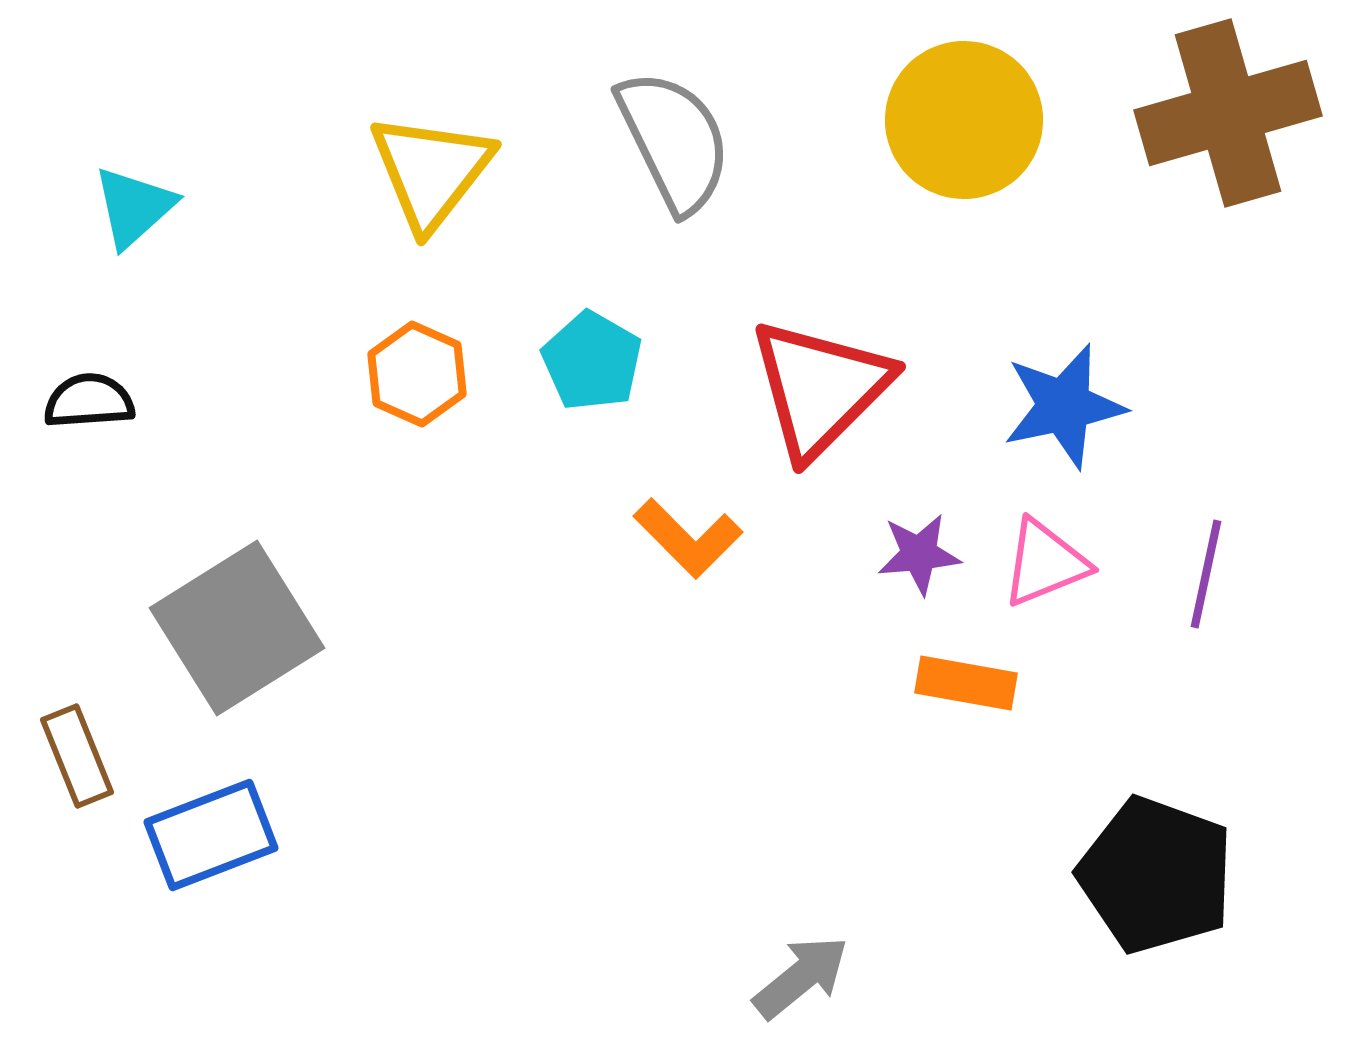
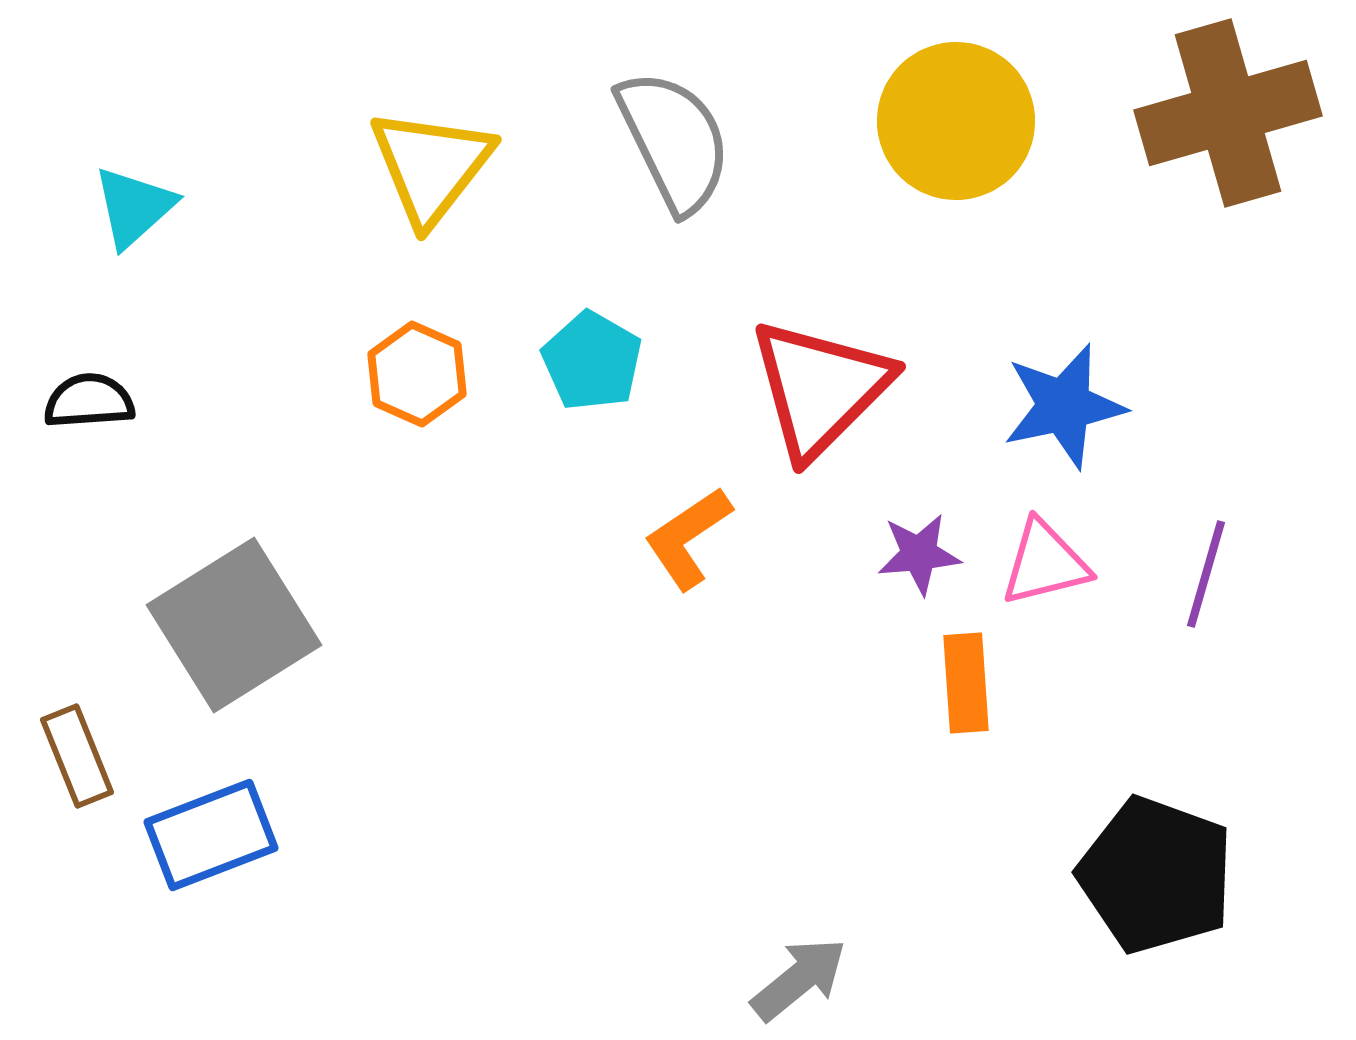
yellow circle: moved 8 px left, 1 px down
yellow triangle: moved 5 px up
orange L-shape: rotated 101 degrees clockwise
pink triangle: rotated 8 degrees clockwise
purple line: rotated 4 degrees clockwise
gray square: moved 3 px left, 3 px up
orange rectangle: rotated 76 degrees clockwise
gray arrow: moved 2 px left, 2 px down
